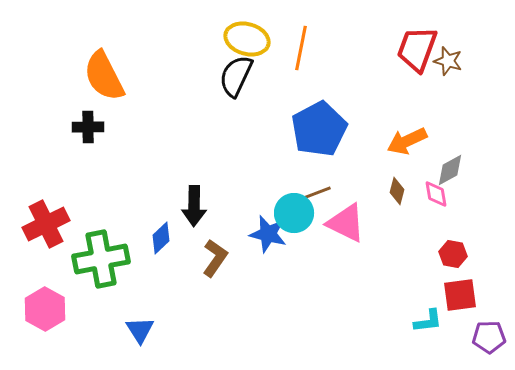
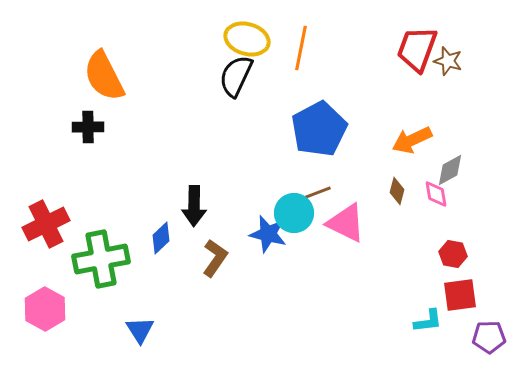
orange arrow: moved 5 px right, 1 px up
